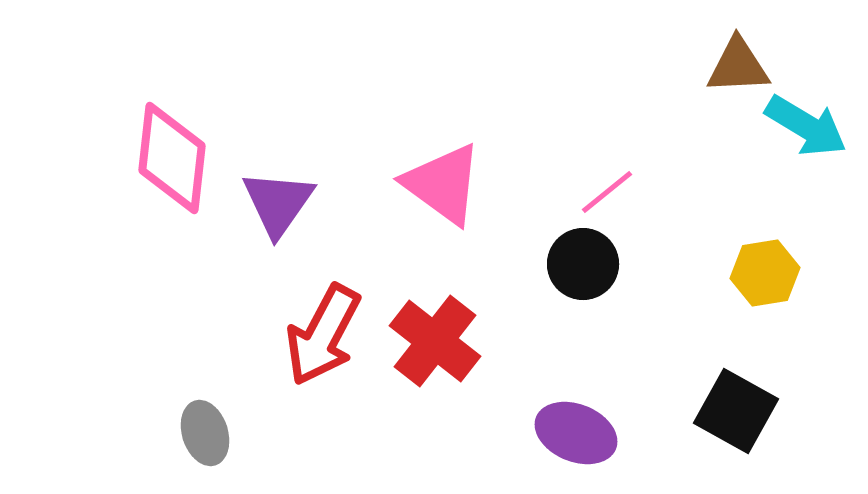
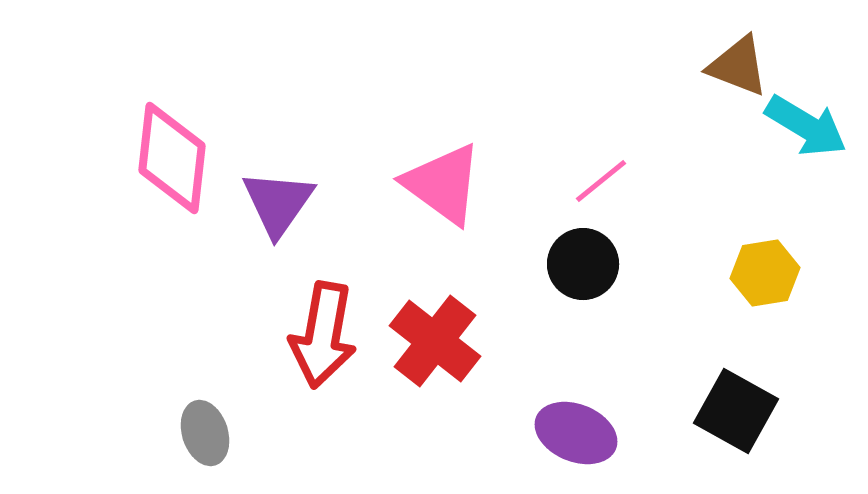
brown triangle: rotated 24 degrees clockwise
pink line: moved 6 px left, 11 px up
red arrow: rotated 18 degrees counterclockwise
